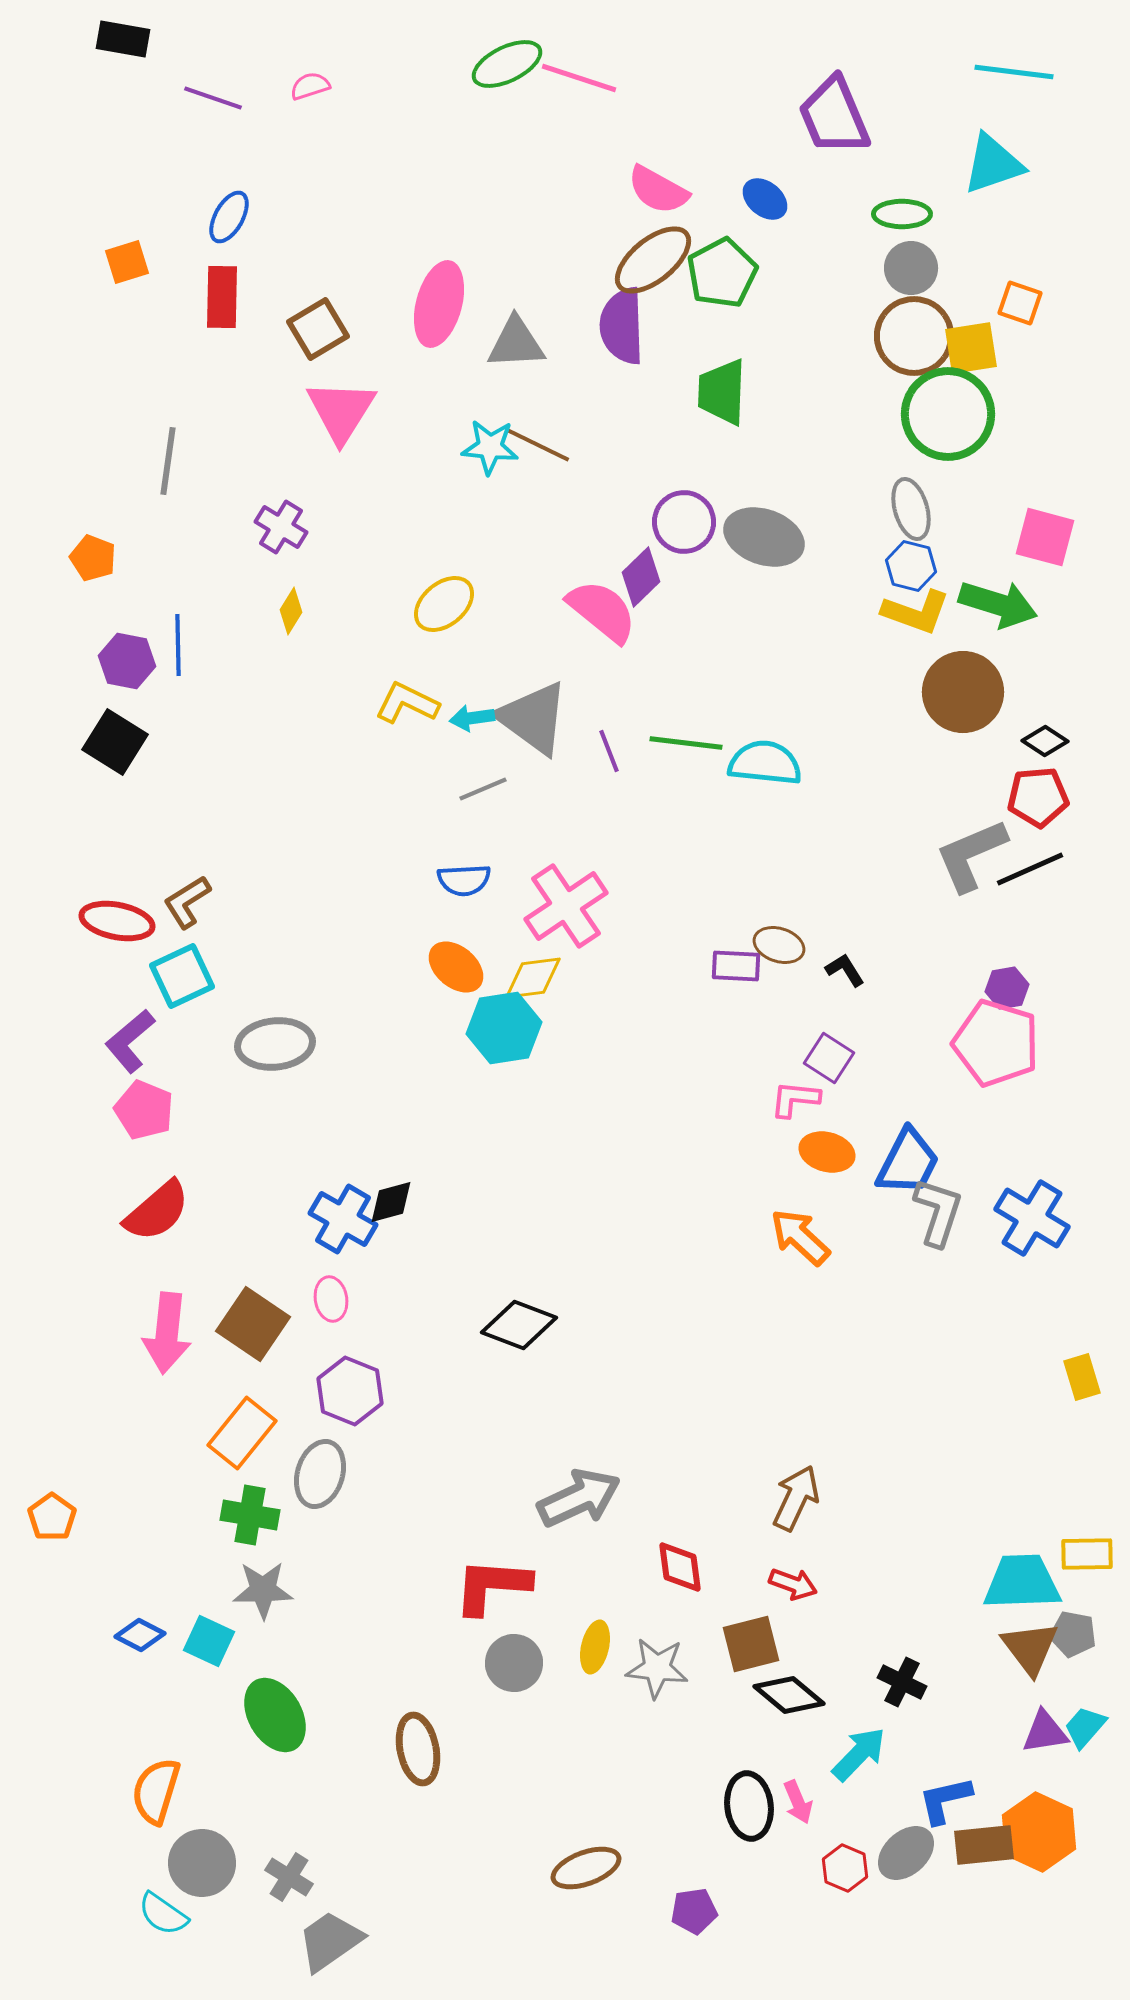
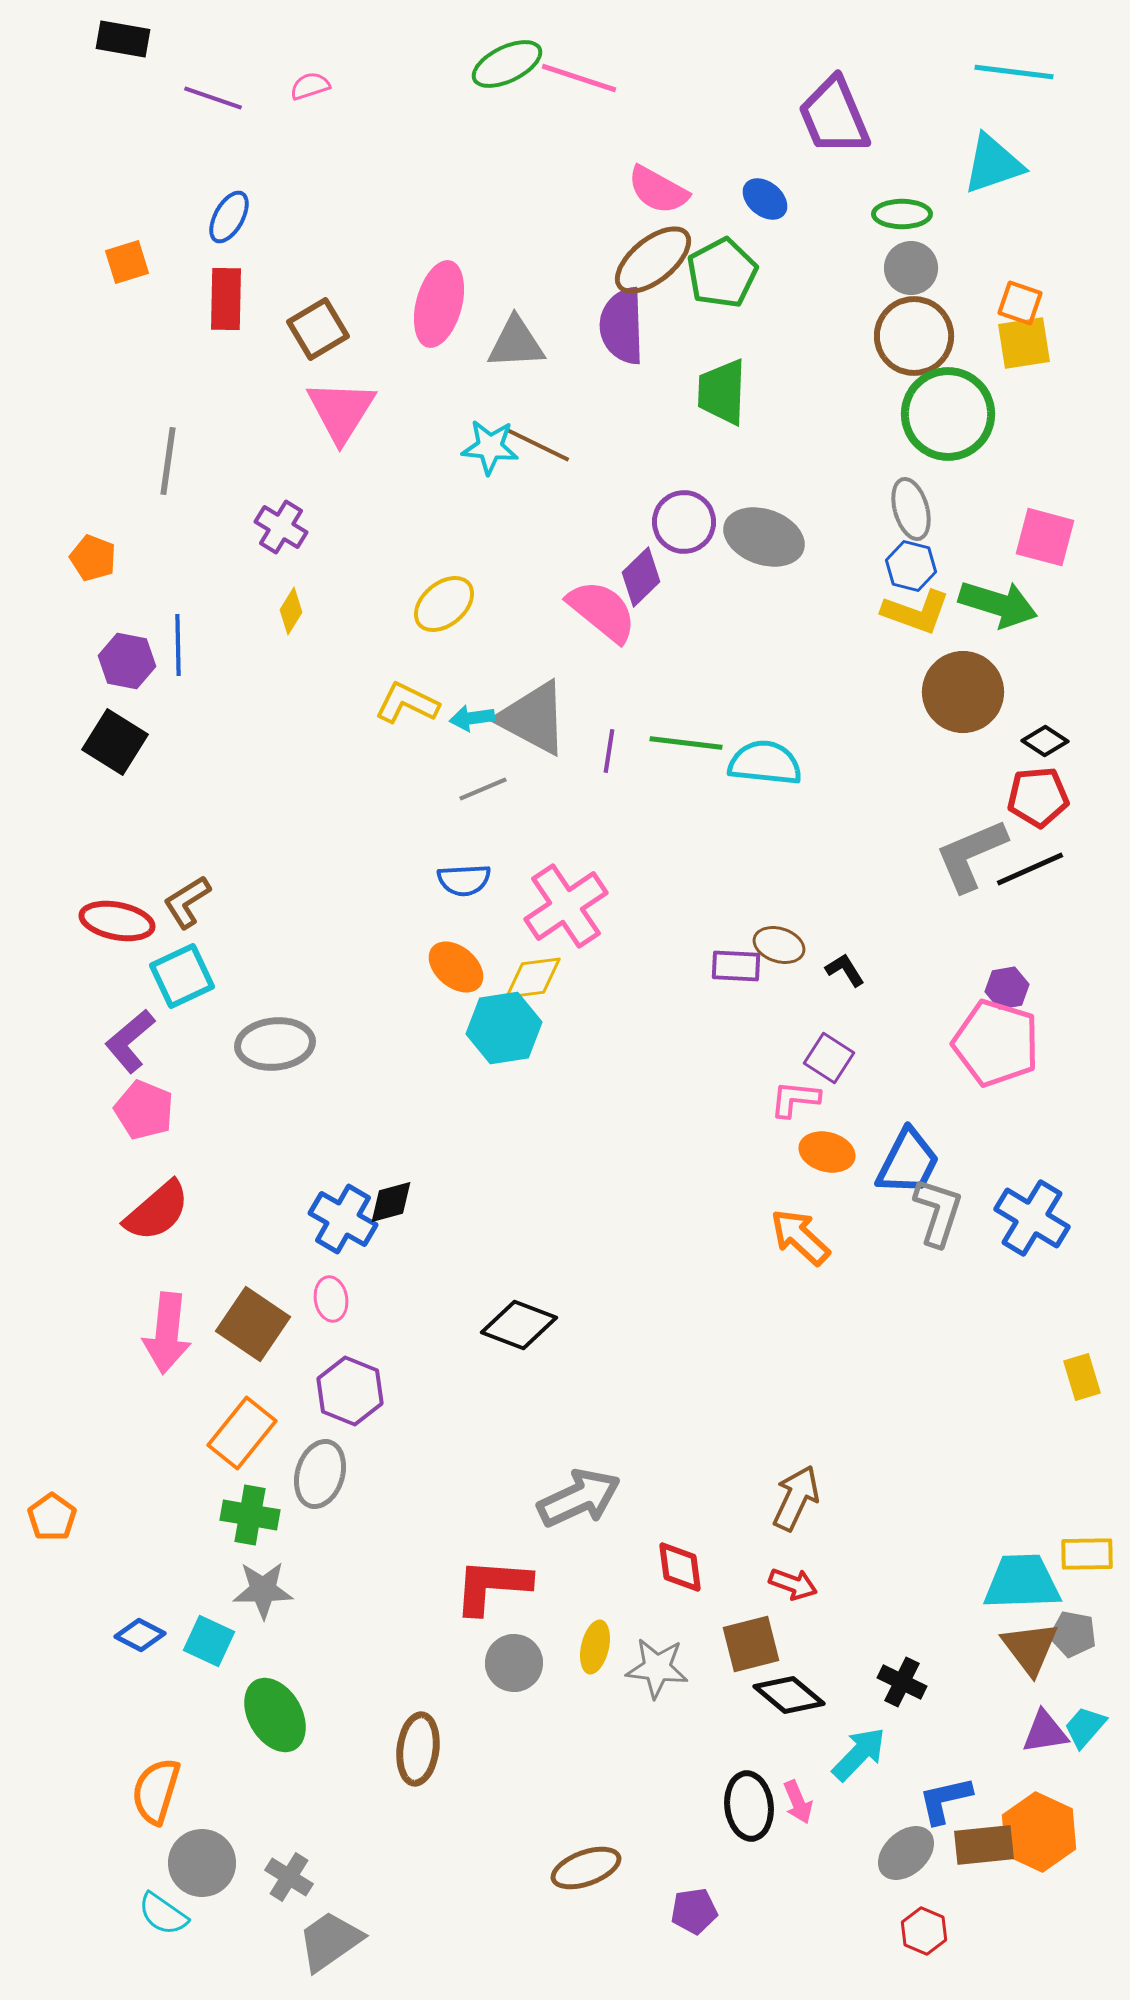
red rectangle at (222, 297): moved 4 px right, 2 px down
yellow square at (971, 348): moved 53 px right, 5 px up
gray triangle at (533, 718): rotated 8 degrees counterclockwise
purple line at (609, 751): rotated 30 degrees clockwise
brown ellipse at (418, 1749): rotated 18 degrees clockwise
red hexagon at (845, 1868): moved 79 px right, 63 px down
